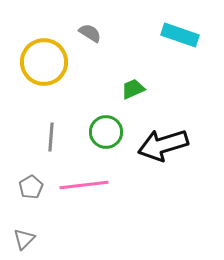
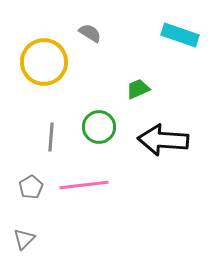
green trapezoid: moved 5 px right
green circle: moved 7 px left, 5 px up
black arrow: moved 5 px up; rotated 21 degrees clockwise
